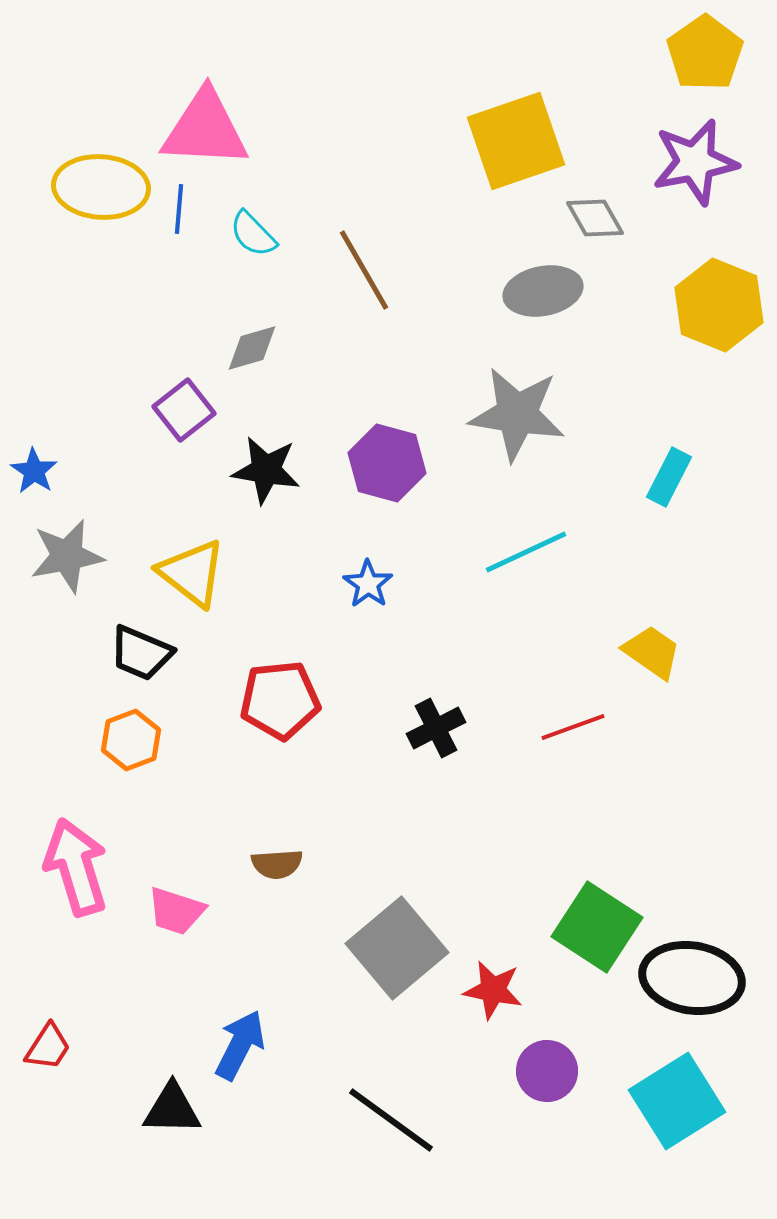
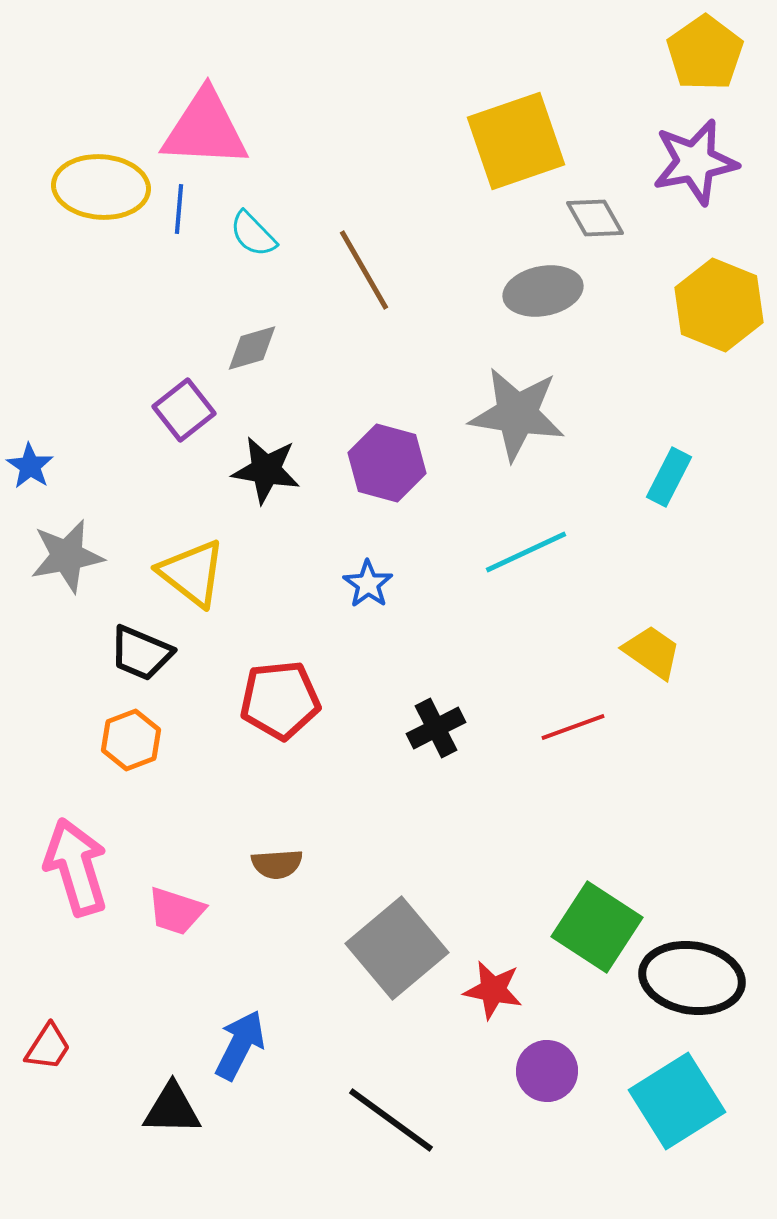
blue star at (34, 471): moved 4 px left, 5 px up
